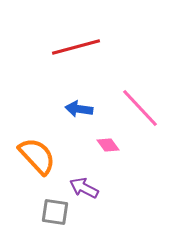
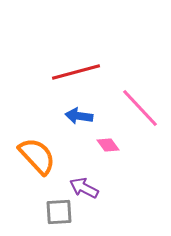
red line: moved 25 px down
blue arrow: moved 7 px down
gray square: moved 4 px right; rotated 12 degrees counterclockwise
